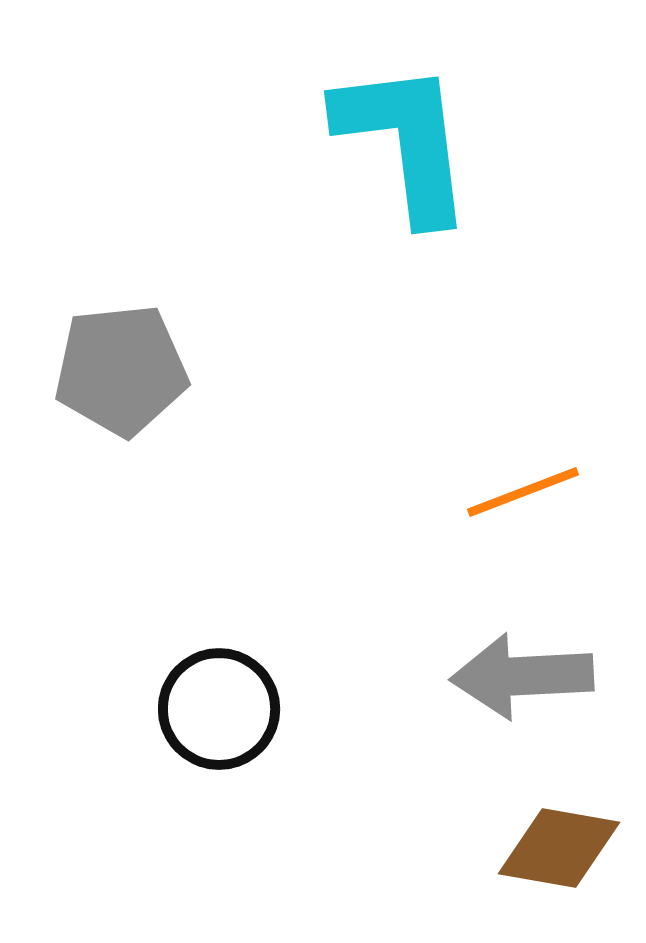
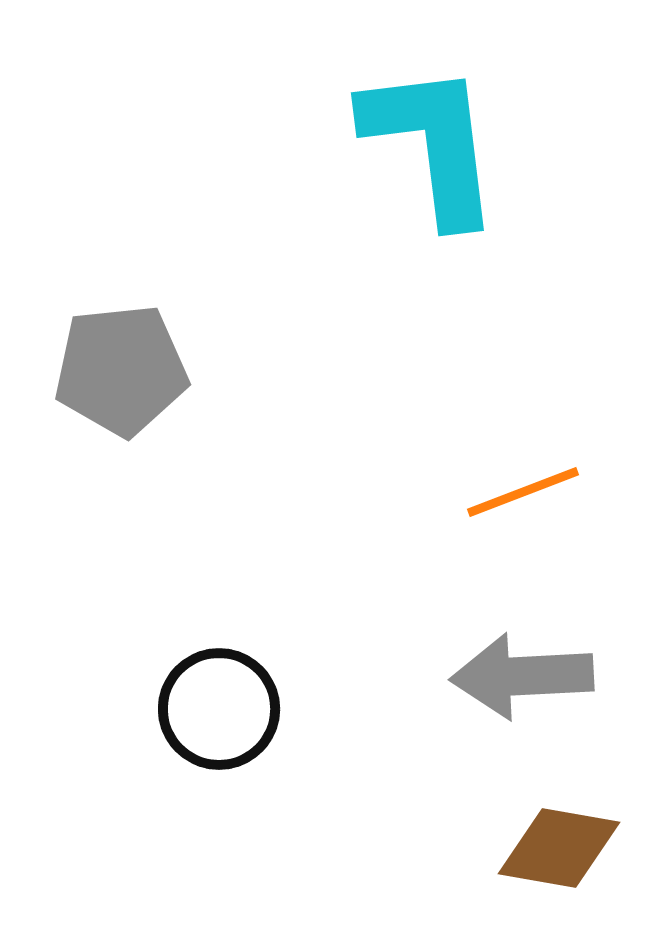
cyan L-shape: moved 27 px right, 2 px down
